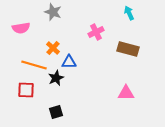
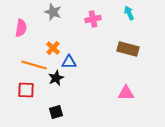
pink semicircle: rotated 72 degrees counterclockwise
pink cross: moved 3 px left, 13 px up; rotated 14 degrees clockwise
